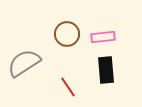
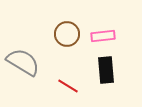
pink rectangle: moved 1 px up
gray semicircle: moved 1 px left, 1 px up; rotated 64 degrees clockwise
red line: moved 1 px up; rotated 25 degrees counterclockwise
